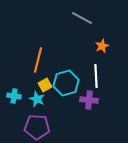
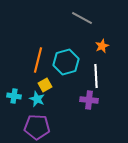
cyan hexagon: moved 21 px up
